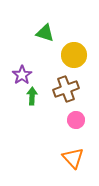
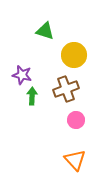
green triangle: moved 2 px up
purple star: rotated 24 degrees counterclockwise
orange triangle: moved 2 px right, 2 px down
